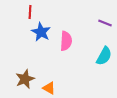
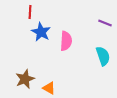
cyan semicircle: moved 1 px left; rotated 48 degrees counterclockwise
